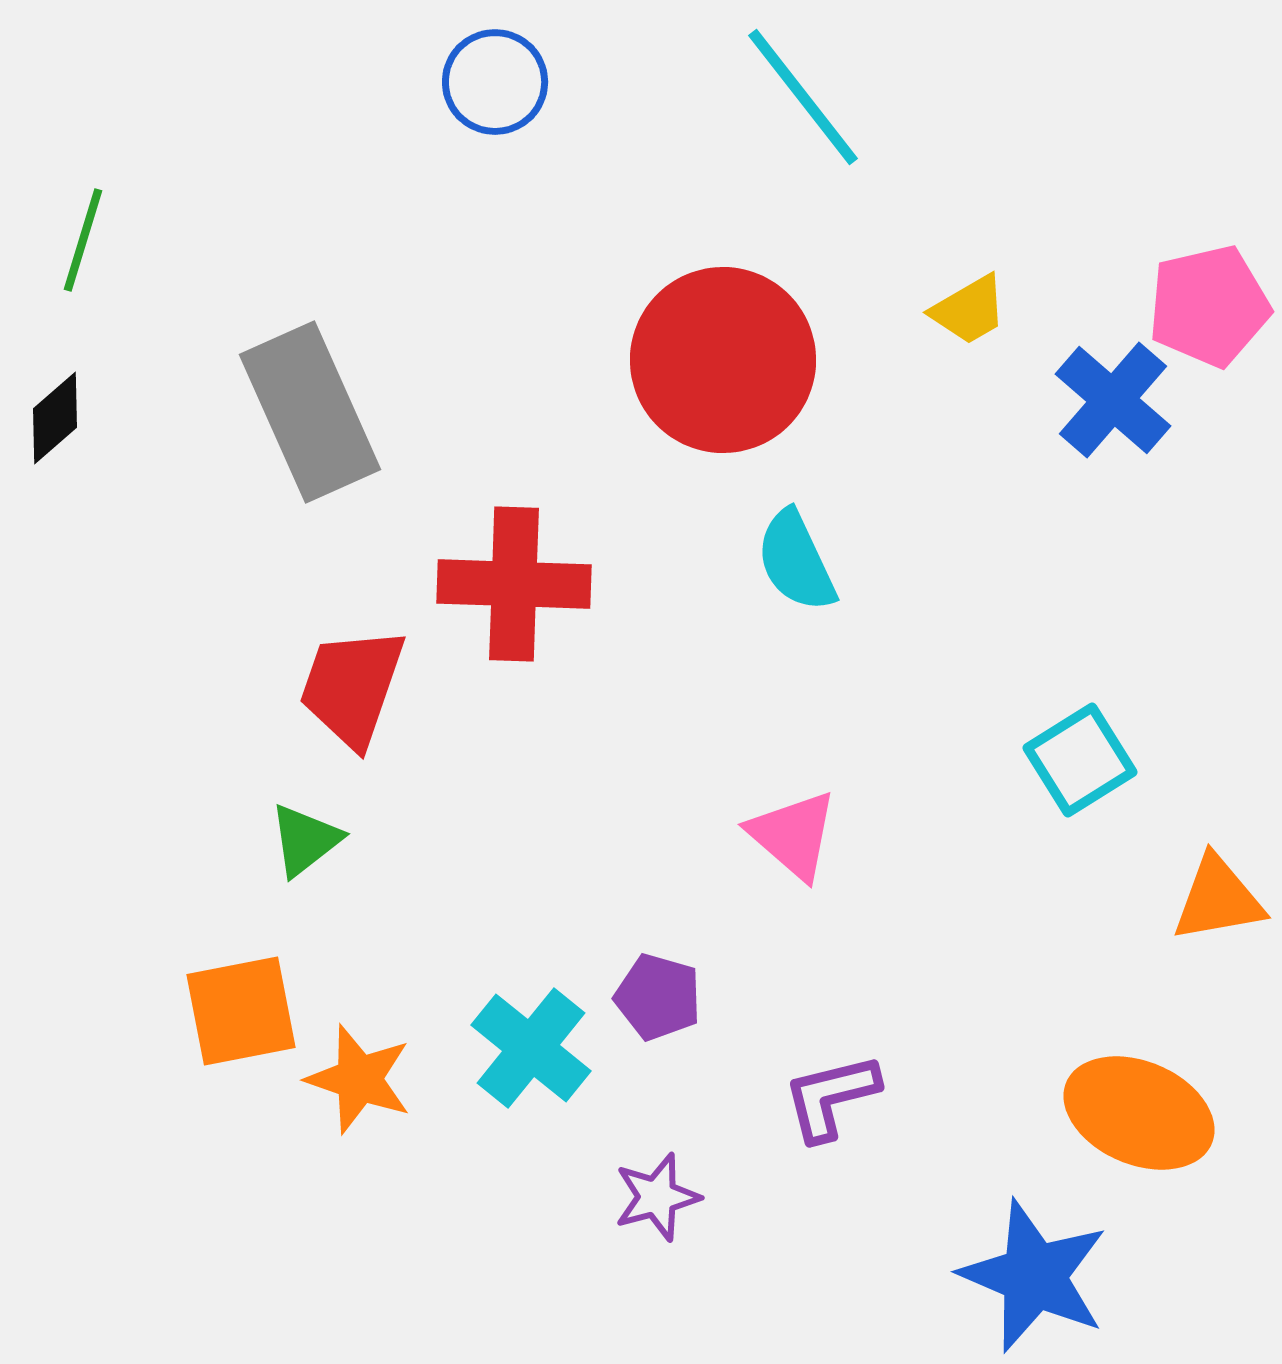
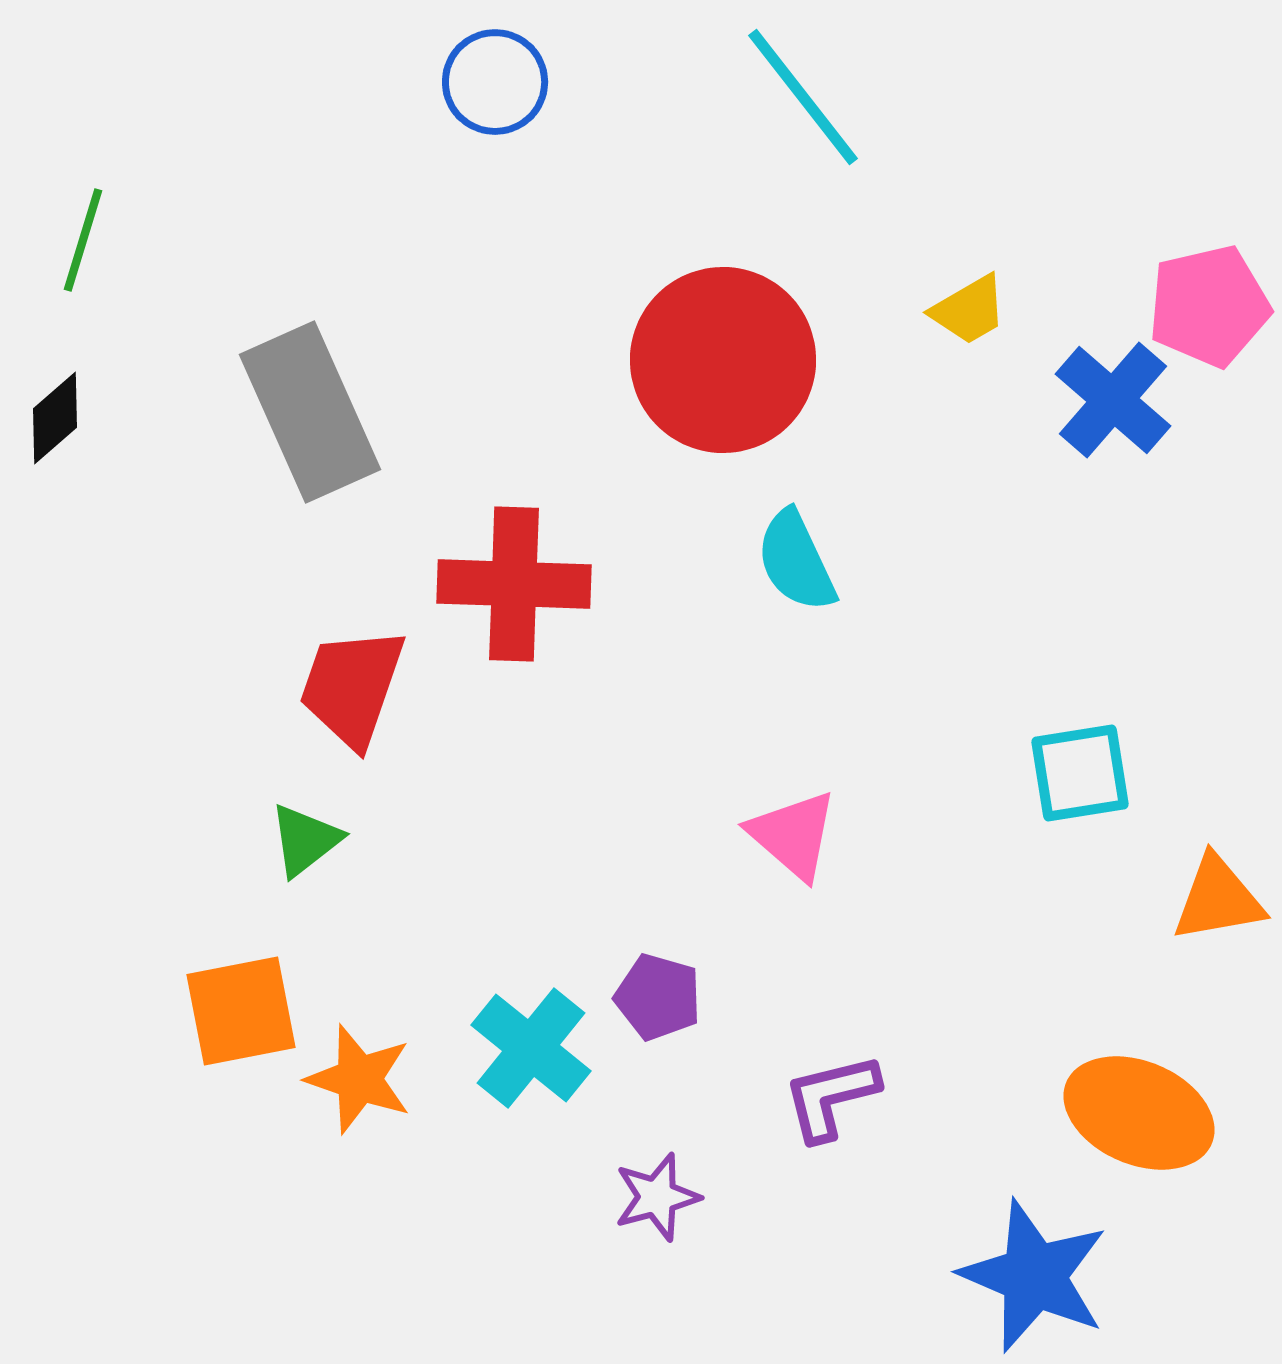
cyan square: moved 13 px down; rotated 23 degrees clockwise
